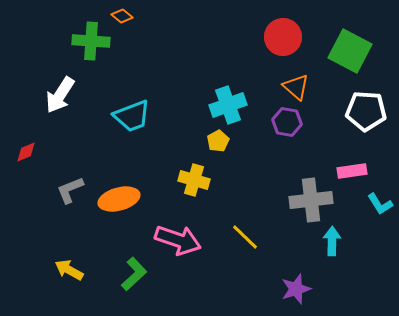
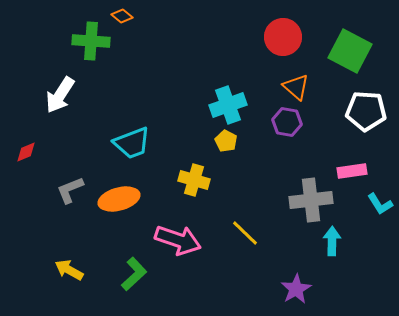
cyan trapezoid: moved 27 px down
yellow pentagon: moved 8 px right; rotated 15 degrees counterclockwise
yellow line: moved 4 px up
purple star: rotated 12 degrees counterclockwise
